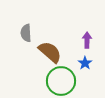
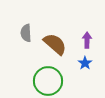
brown semicircle: moved 5 px right, 8 px up
green circle: moved 13 px left
